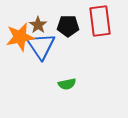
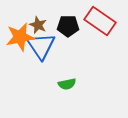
red rectangle: rotated 48 degrees counterclockwise
brown star: rotated 12 degrees counterclockwise
